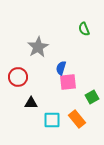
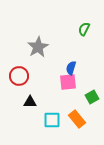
green semicircle: rotated 48 degrees clockwise
blue semicircle: moved 10 px right
red circle: moved 1 px right, 1 px up
black triangle: moved 1 px left, 1 px up
